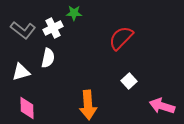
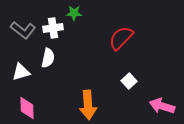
white cross: rotated 18 degrees clockwise
